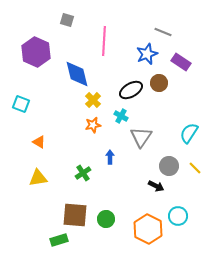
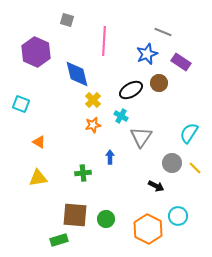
gray circle: moved 3 px right, 3 px up
green cross: rotated 28 degrees clockwise
